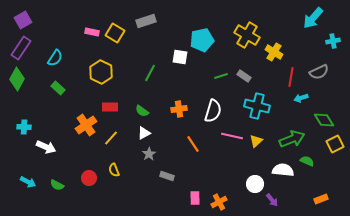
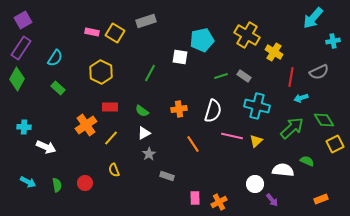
green arrow at (292, 139): moved 11 px up; rotated 20 degrees counterclockwise
red circle at (89, 178): moved 4 px left, 5 px down
green semicircle at (57, 185): rotated 128 degrees counterclockwise
